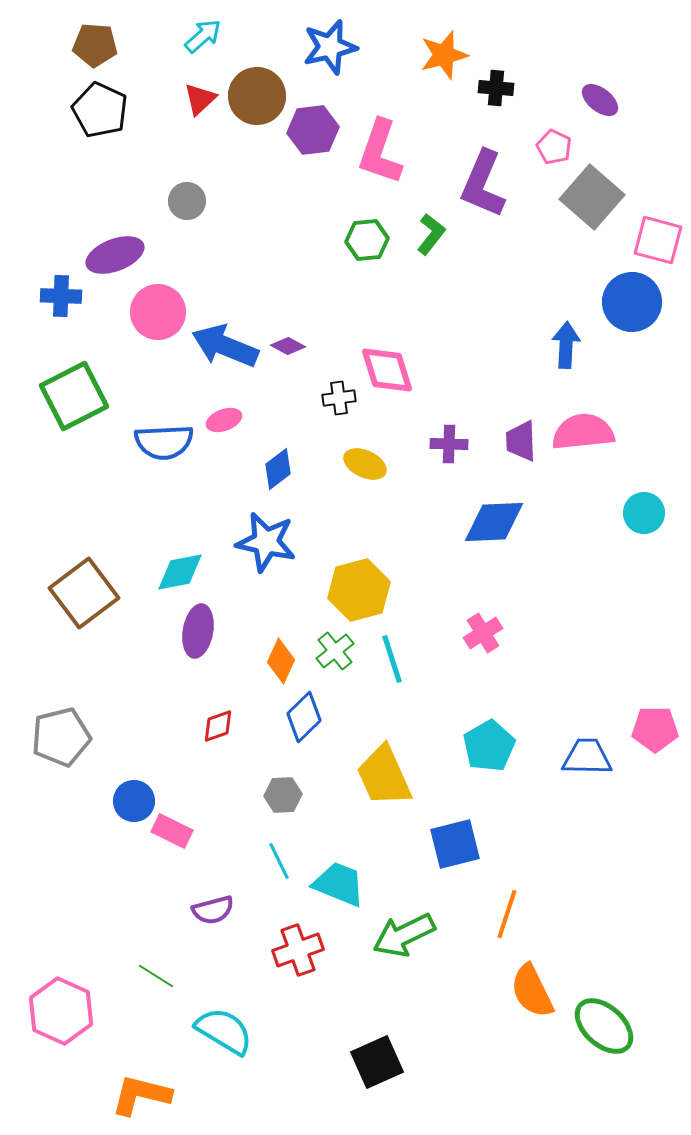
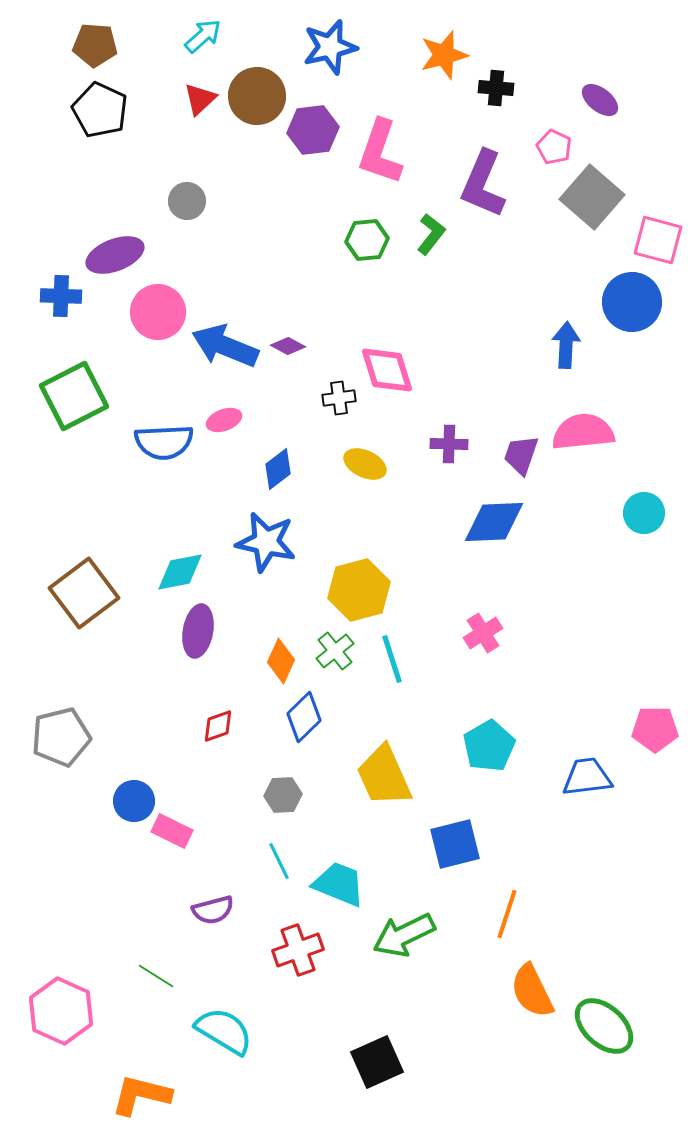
purple trapezoid at (521, 441): moved 14 px down; rotated 21 degrees clockwise
blue trapezoid at (587, 757): moved 20 px down; rotated 8 degrees counterclockwise
